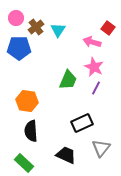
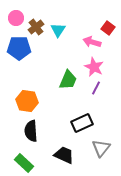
black trapezoid: moved 2 px left
